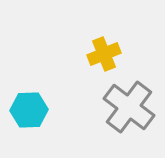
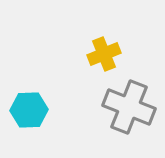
gray cross: rotated 15 degrees counterclockwise
